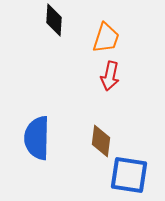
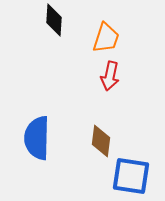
blue square: moved 2 px right, 1 px down
